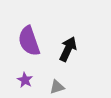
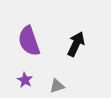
black arrow: moved 8 px right, 5 px up
gray triangle: moved 1 px up
